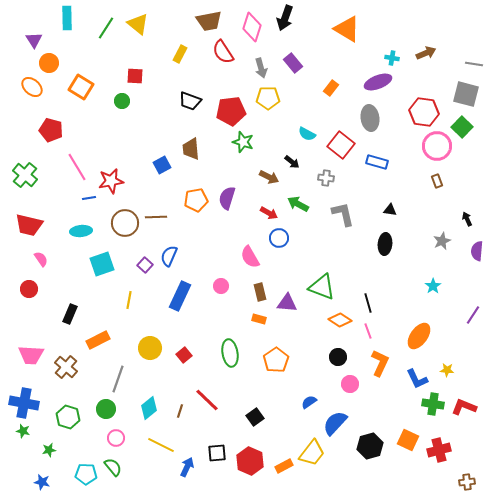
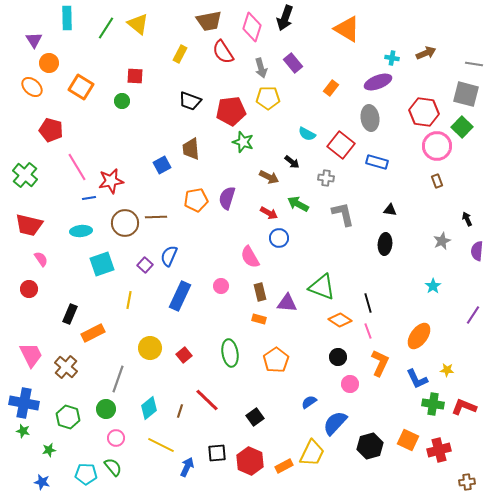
orange rectangle at (98, 340): moved 5 px left, 7 px up
pink trapezoid at (31, 355): rotated 120 degrees counterclockwise
yellow trapezoid at (312, 453): rotated 12 degrees counterclockwise
